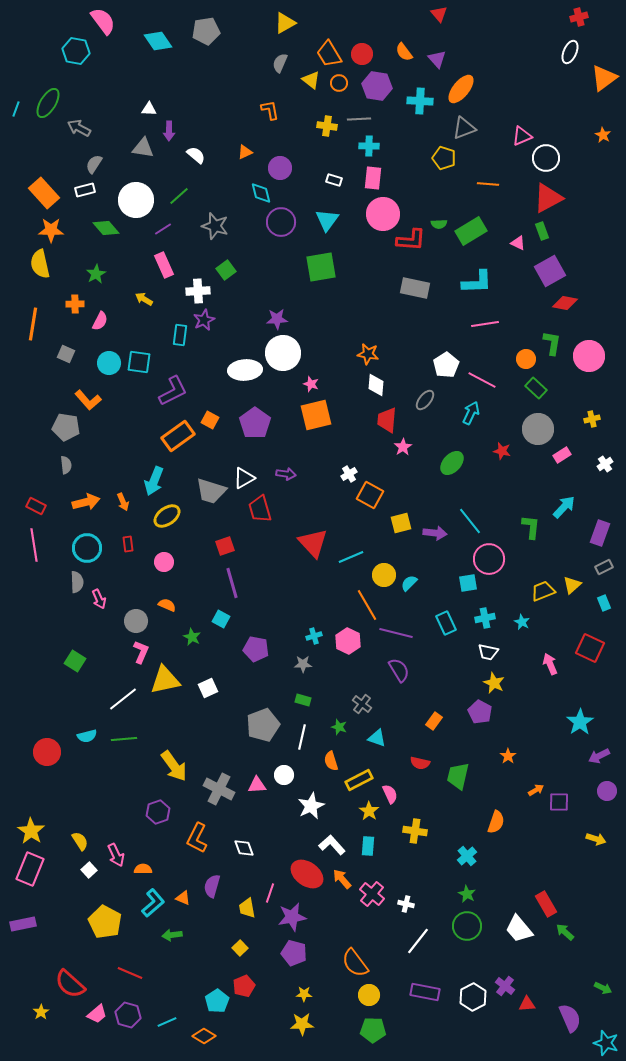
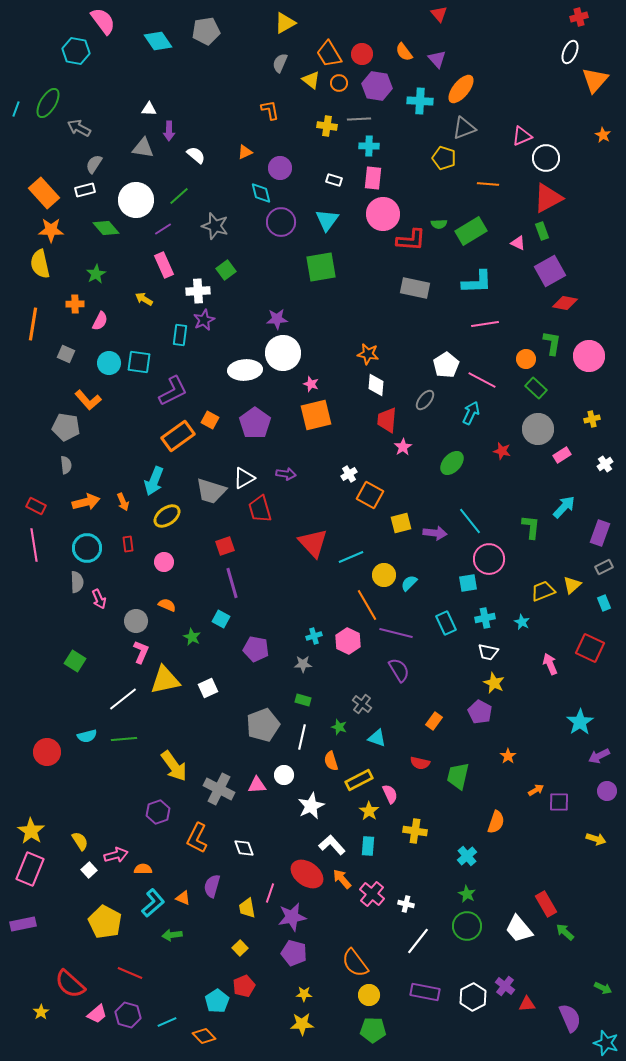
orange triangle at (604, 78): moved 9 px left, 2 px down; rotated 12 degrees counterclockwise
pink arrow at (116, 855): rotated 80 degrees counterclockwise
orange diamond at (204, 1036): rotated 15 degrees clockwise
